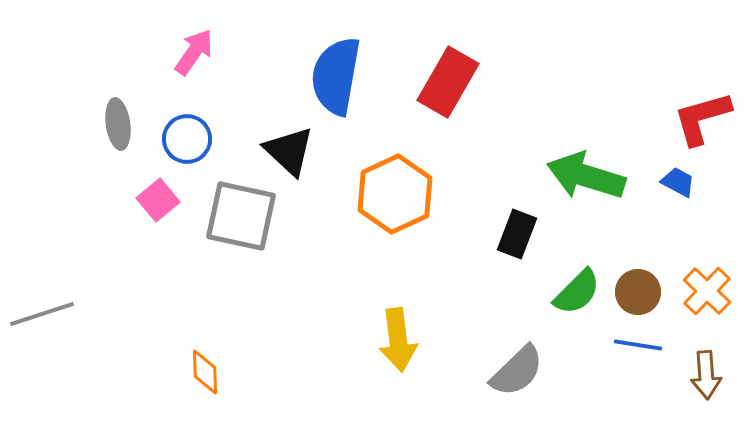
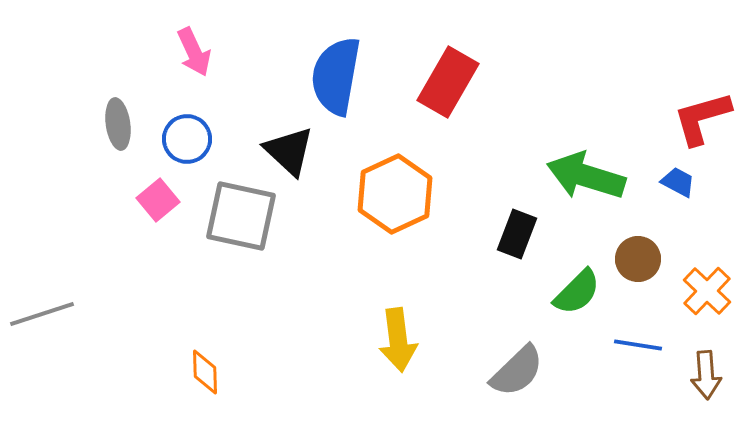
pink arrow: rotated 120 degrees clockwise
brown circle: moved 33 px up
